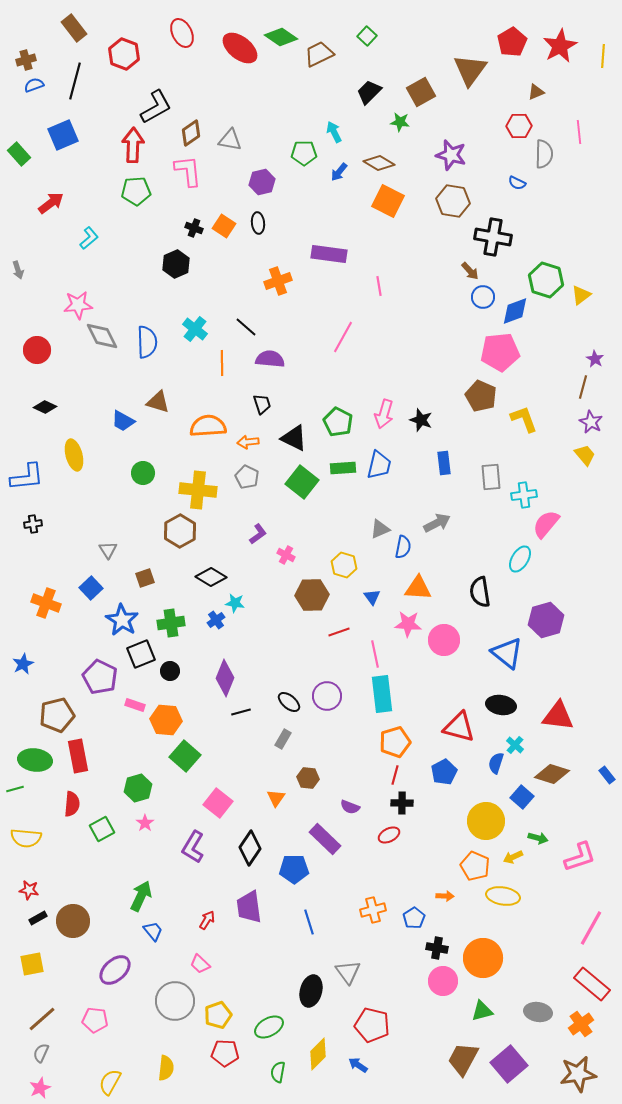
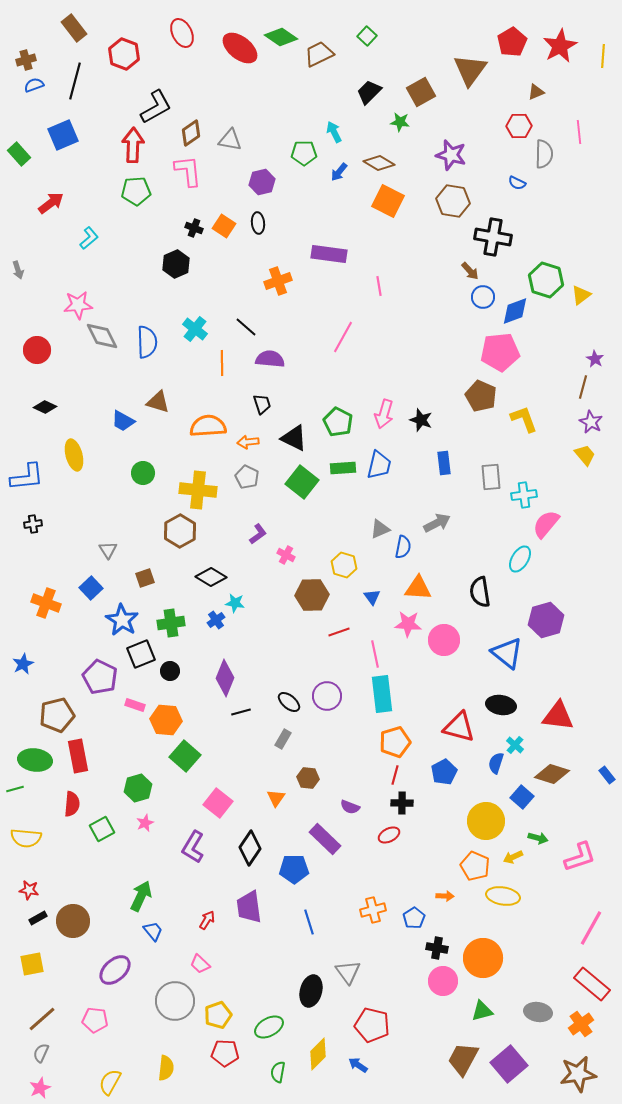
pink star at (145, 823): rotated 12 degrees clockwise
